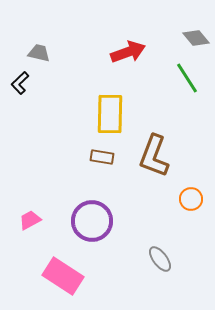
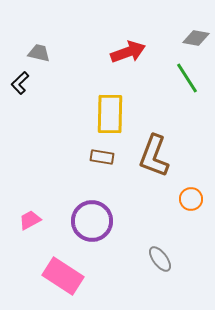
gray diamond: rotated 40 degrees counterclockwise
